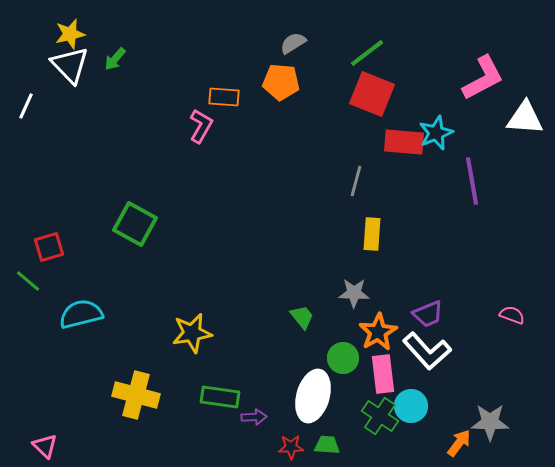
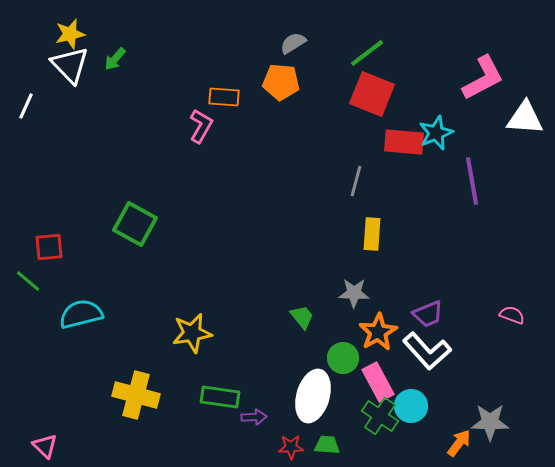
red square at (49, 247): rotated 12 degrees clockwise
pink rectangle at (383, 374): moved 5 px left, 8 px down; rotated 21 degrees counterclockwise
